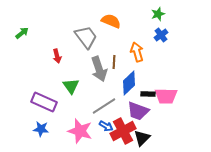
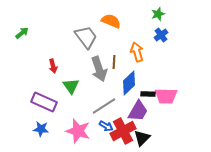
red arrow: moved 4 px left, 10 px down
purple trapezoid: rotated 80 degrees counterclockwise
pink star: moved 2 px left
